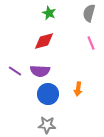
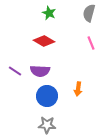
red diamond: rotated 45 degrees clockwise
blue circle: moved 1 px left, 2 px down
